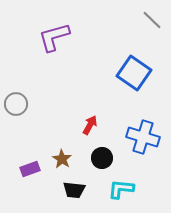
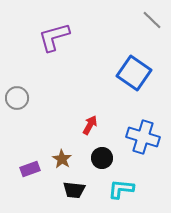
gray circle: moved 1 px right, 6 px up
